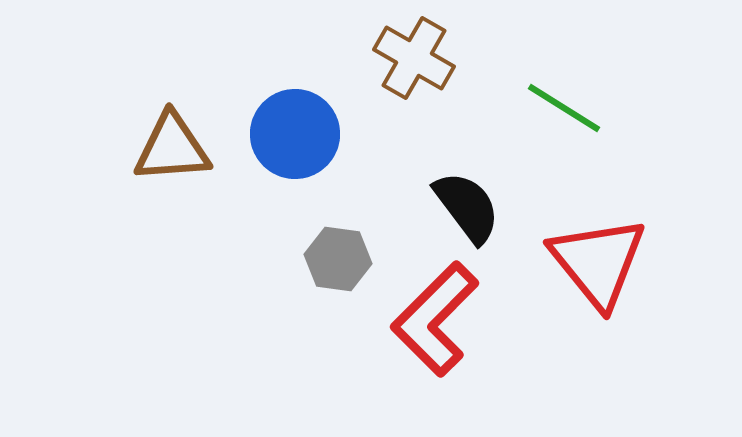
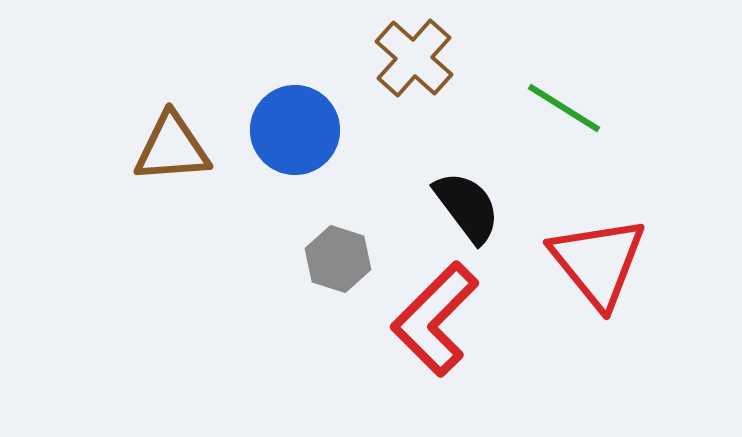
brown cross: rotated 12 degrees clockwise
blue circle: moved 4 px up
gray hexagon: rotated 10 degrees clockwise
